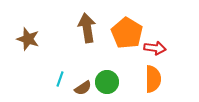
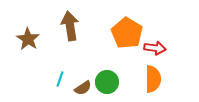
brown arrow: moved 17 px left, 2 px up
brown star: rotated 15 degrees clockwise
